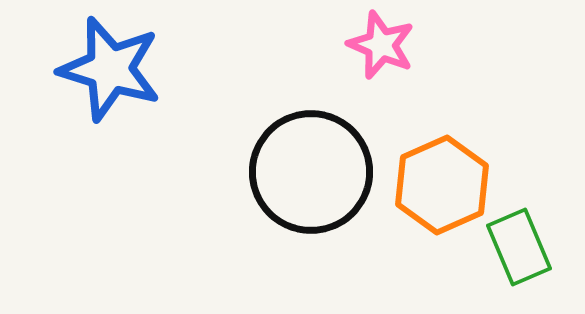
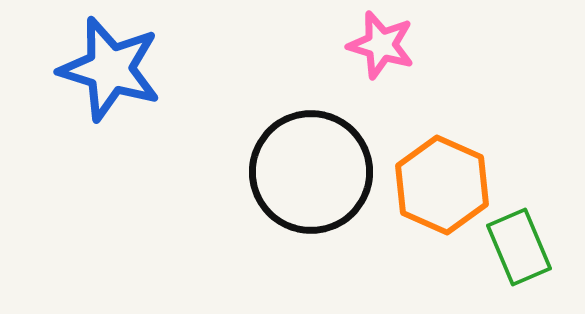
pink star: rotated 6 degrees counterclockwise
orange hexagon: rotated 12 degrees counterclockwise
